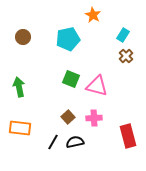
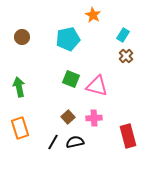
brown circle: moved 1 px left
orange rectangle: rotated 65 degrees clockwise
